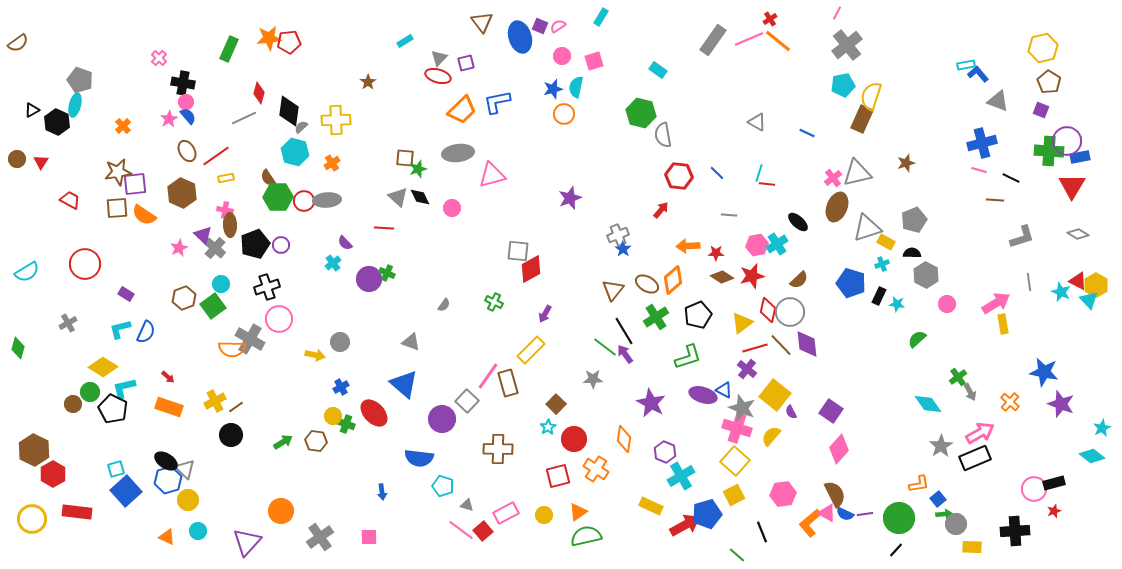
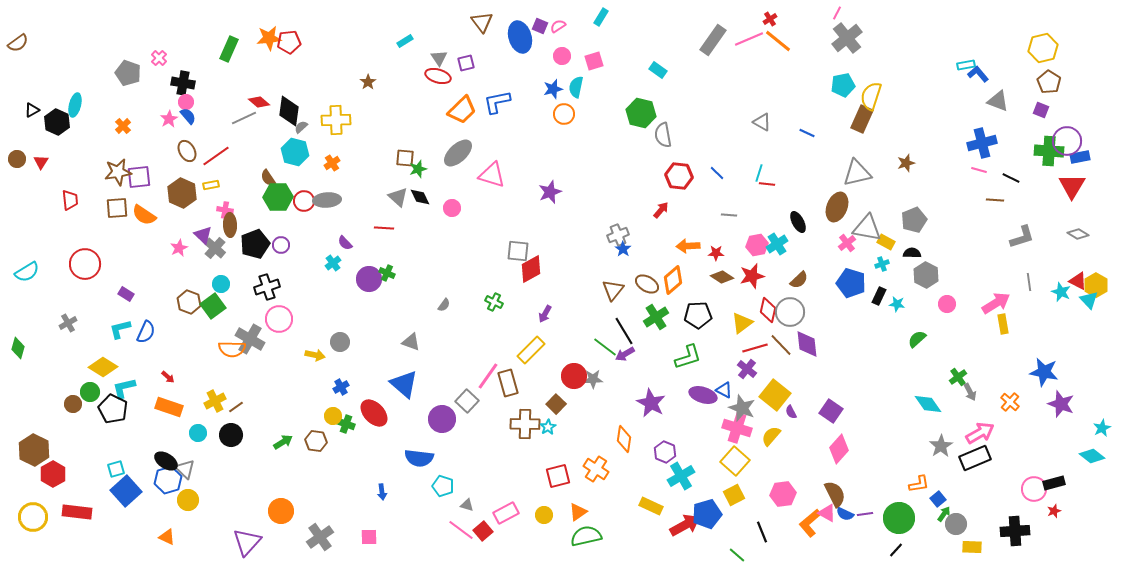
gray cross at (847, 45): moved 7 px up
gray triangle at (439, 58): rotated 18 degrees counterclockwise
gray pentagon at (80, 80): moved 48 px right, 7 px up
red diamond at (259, 93): moved 9 px down; rotated 65 degrees counterclockwise
gray triangle at (757, 122): moved 5 px right
gray ellipse at (458, 153): rotated 36 degrees counterclockwise
pink triangle at (492, 175): rotated 32 degrees clockwise
yellow rectangle at (226, 178): moved 15 px left, 7 px down
pink cross at (833, 178): moved 14 px right, 65 px down
purple square at (135, 184): moved 4 px right, 7 px up
purple star at (570, 198): moved 20 px left, 6 px up
red trapezoid at (70, 200): rotated 55 degrees clockwise
black ellipse at (798, 222): rotated 20 degrees clockwise
gray triangle at (867, 228): rotated 28 degrees clockwise
brown hexagon at (184, 298): moved 5 px right, 4 px down; rotated 20 degrees counterclockwise
black pentagon at (698, 315): rotated 20 degrees clockwise
purple arrow at (625, 354): rotated 84 degrees counterclockwise
red circle at (574, 439): moved 63 px up
brown cross at (498, 449): moved 27 px right, 25 px up
green arrow at (944, 514): rotated 49 degrees counterclockwise
yellow circle at (32, 519): moved 1 px right, 2 px up
cyan circle at (198, 531): moved 98 px up
